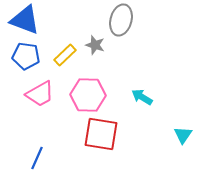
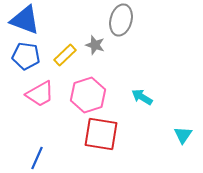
pink hexagon: rotated 20 degrees counterclockwise
